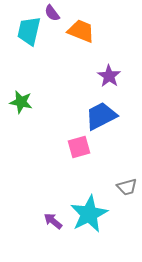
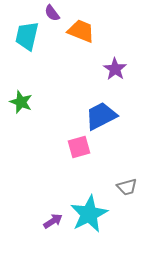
cyan trapezoid: moved 2 px left, 5 px down
purple star: moved 6 px right, 7 px up
green star: rotated 10 degrees clockwise
purple arrow: rotated 108 degrees clockwise
